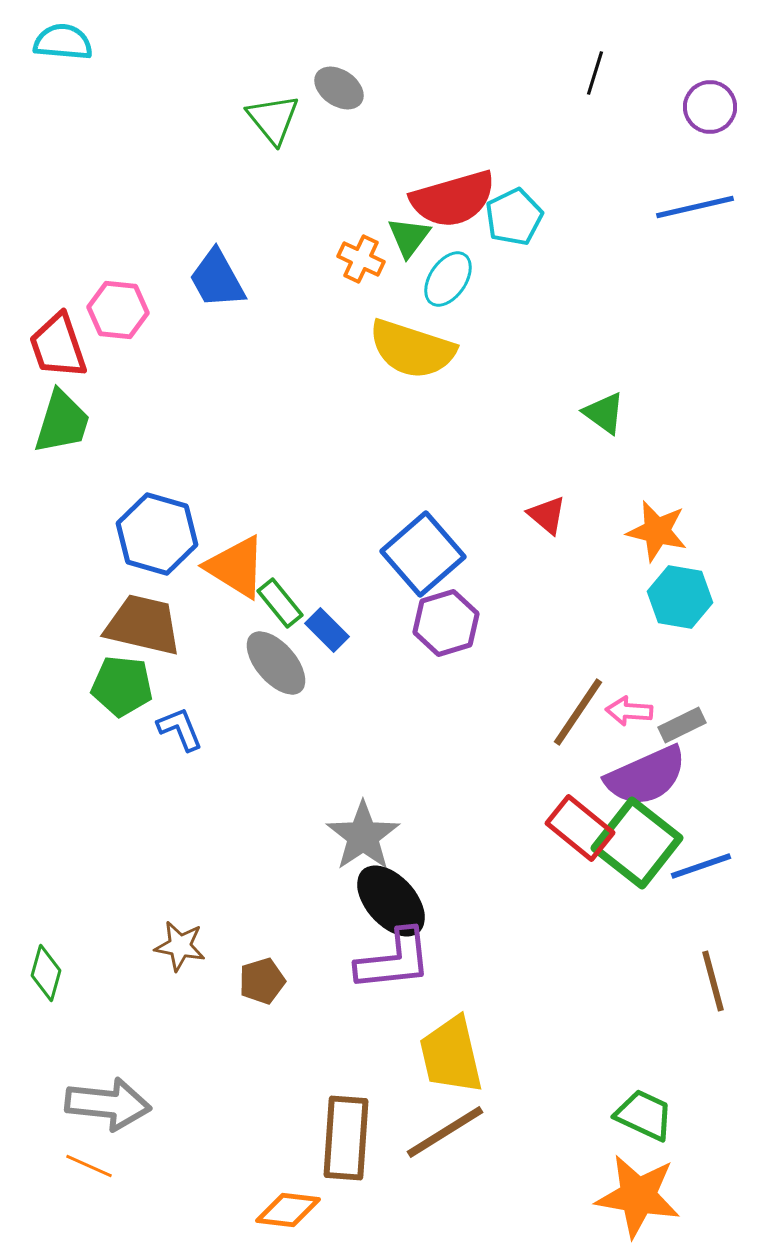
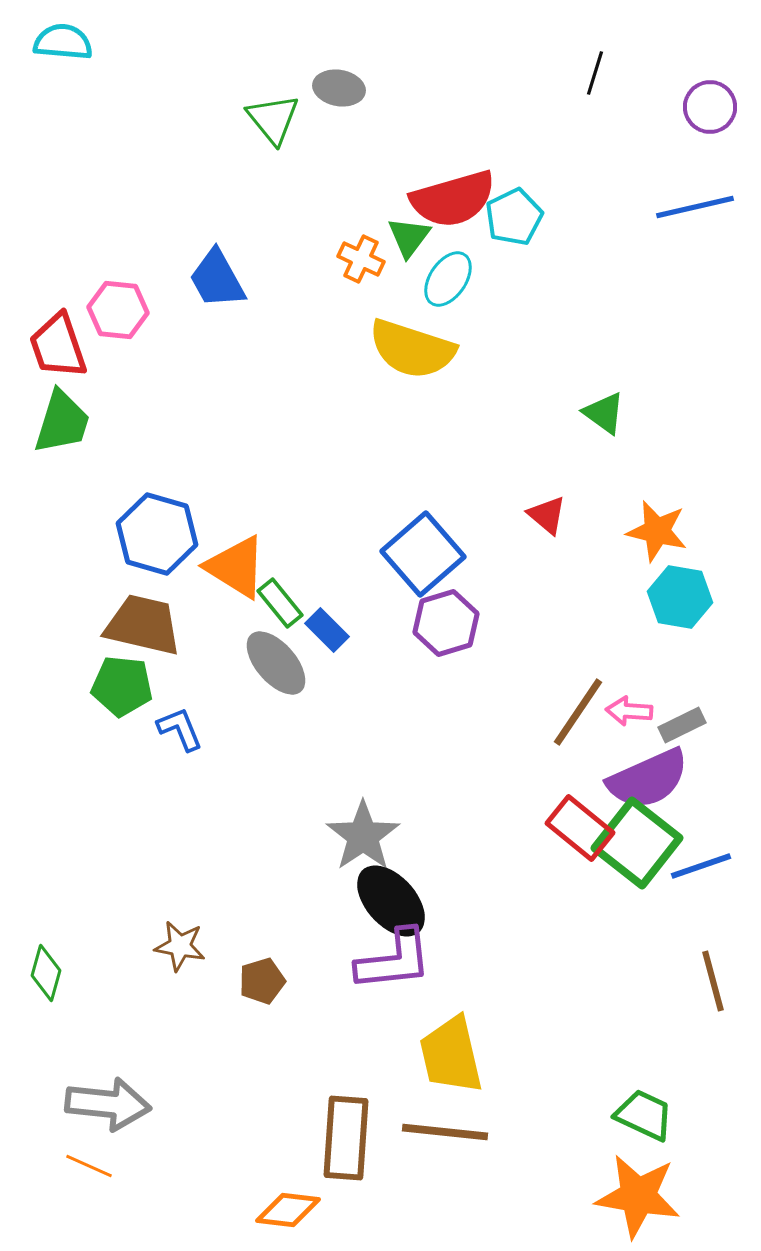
gray ellipse at (339, 88): rotated 24 degrees counterclockwise
purple semicircle at (646, 776): moved 2 px right, 3 px down
brown line at (445, 1132): rotated 38 degrees clockwise
